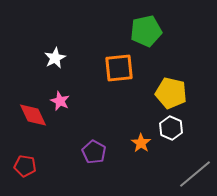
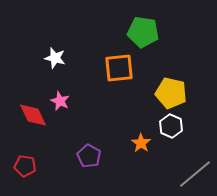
green pentagon: moved 3 px left, 1 px down; rotated 20 degrees clockwise
white star: rotated 30 degrees counterclockwise
white hexagon: moved 2 px up
purple pentagon: moved 5 px left, 4 px down
